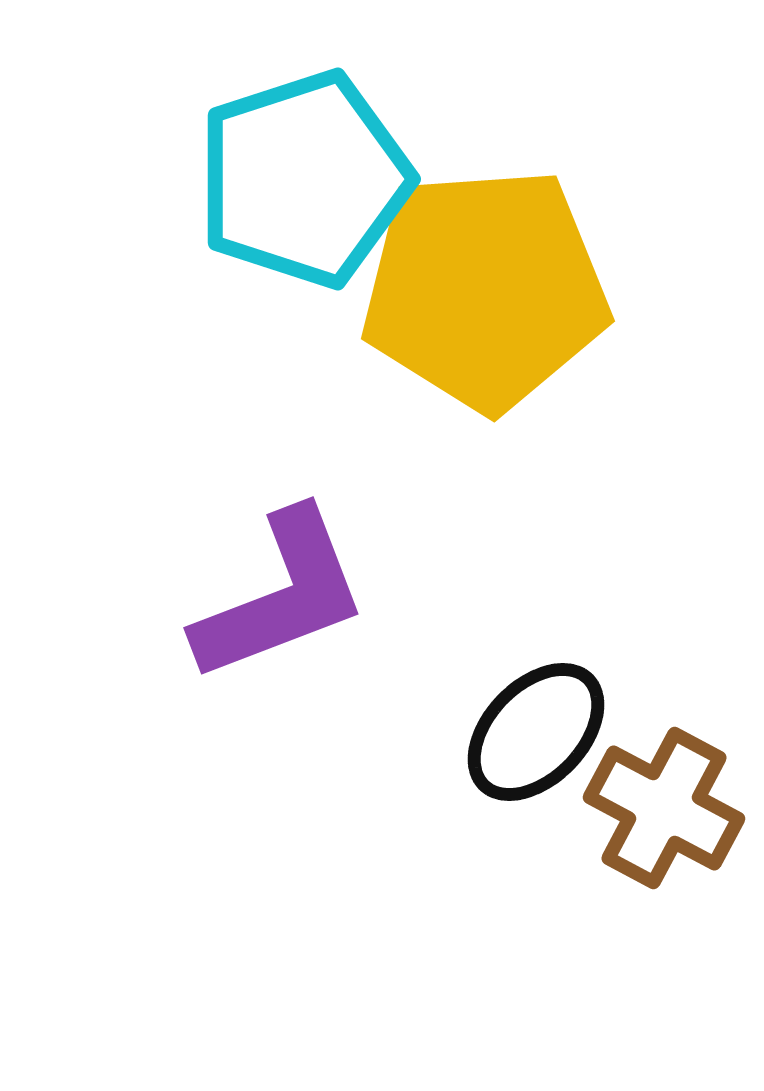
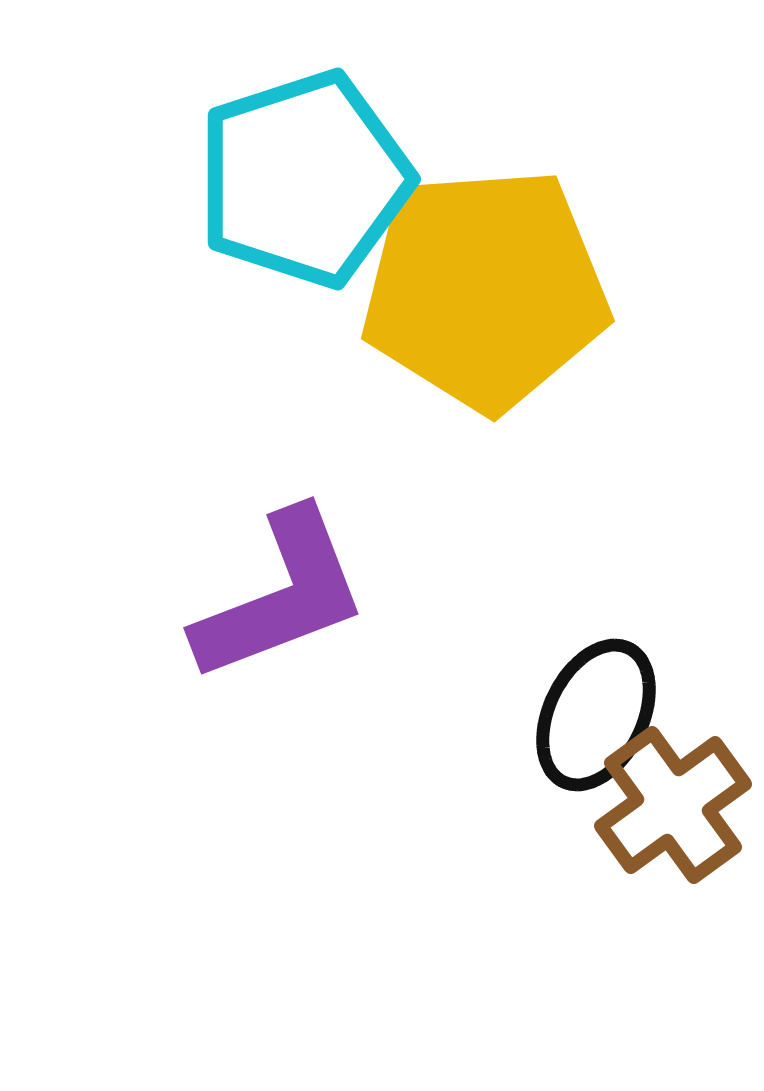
black ellipse: moved 60 px right, 17 px up; rotated 18 degrees counterclockwise
brown cross: moved 9 px right, 3 px up; rotated 26 degrees clockwise
